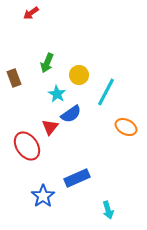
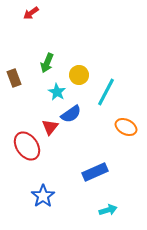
cyan star: moved 2 px up
blue rectangle: moved 18 px right, 6 px up
cyan arrow: rotated 90 degrees counterclockwise
